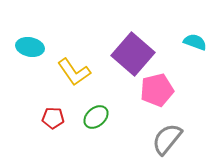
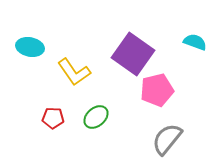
purple square: rotated 6 degrees counterclockwise
